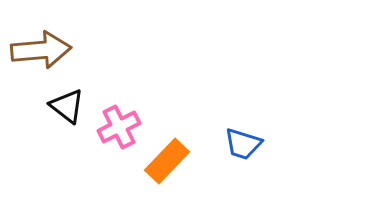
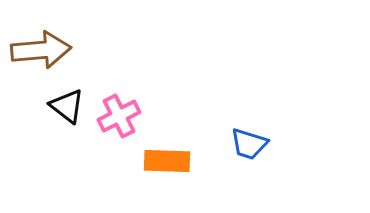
pink cross: moved 11 px up
blue trapezoid: moved 6 px right
orange rectangle: rotated 48 degrees clockwise
